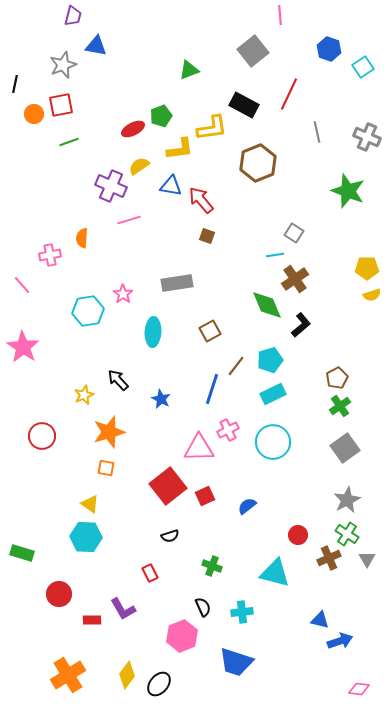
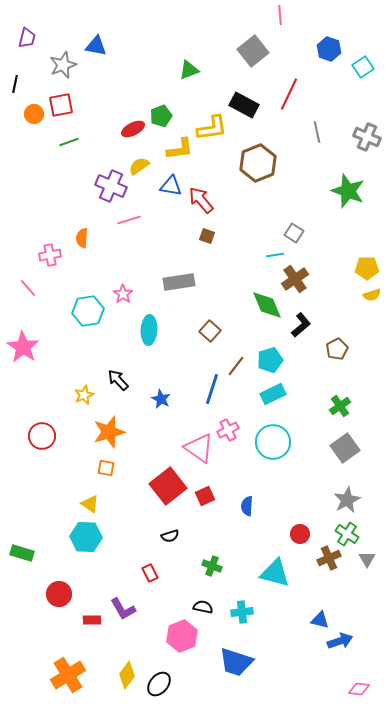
purple trapezoid at (73, 16): moved 46 px left, 22 px down
gray rectangle at (177, 283): moved 2 px right, 1 px up
pink line at (22, 285): moved 6 px right, 3 px down
brown square at (210, 331): rotated 20 degrees counterclockwise
cyan ellipse at (153, 332): moved 4 px left, 2 px up
brown pentagon at (337, 378): moved 29 px up
pink triangle at (199, 448): rotated 36 degrees clockwise
blue semicircle at (247, 506): rotated 48 degrees counterclockwise
red circle at (298, 535): moved 2 px right, 1 px up
black semicircle at (203, 607): rotated 54 degrees counterclockwise
